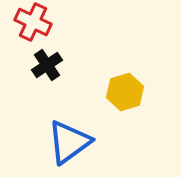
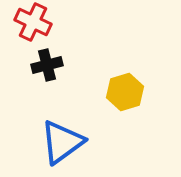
black cross: rotated 20 degrees clockwise
blue triangle: moved 7 px left
